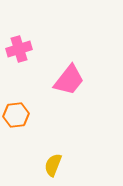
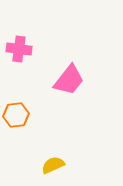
pink cross: rotated 25 degrees clockwise
yellow semicircle: rotated 45 degrees clockwise
